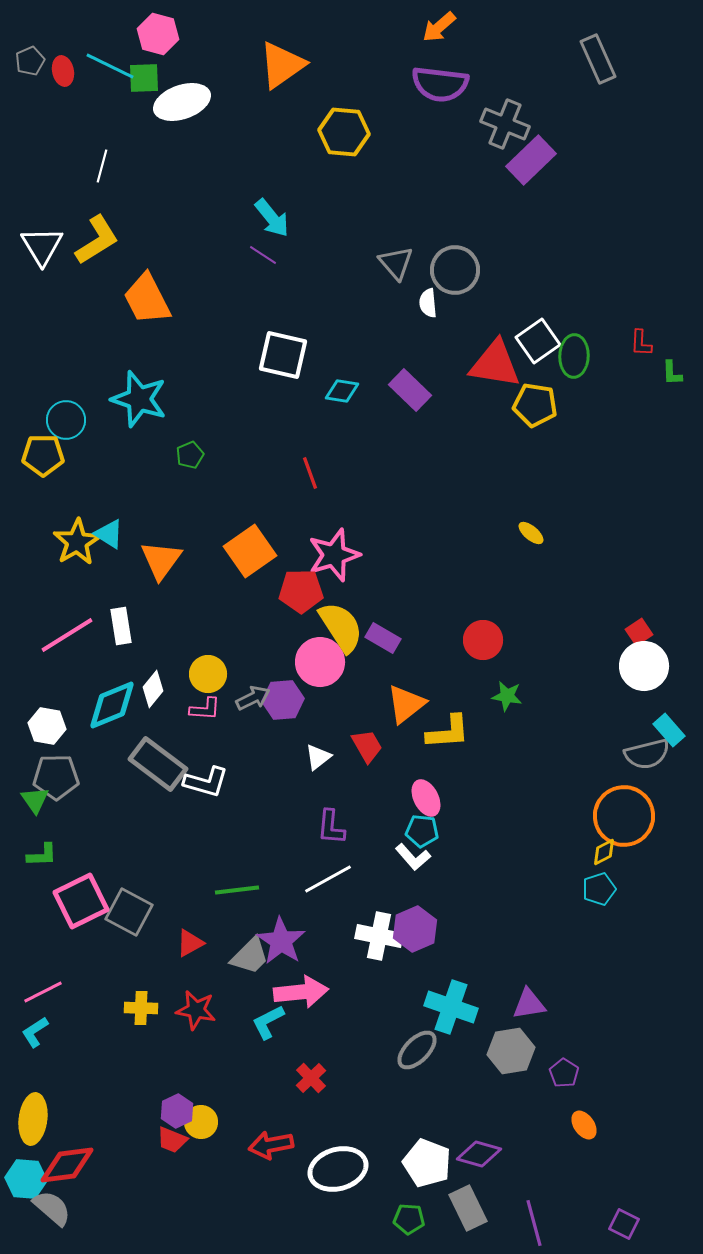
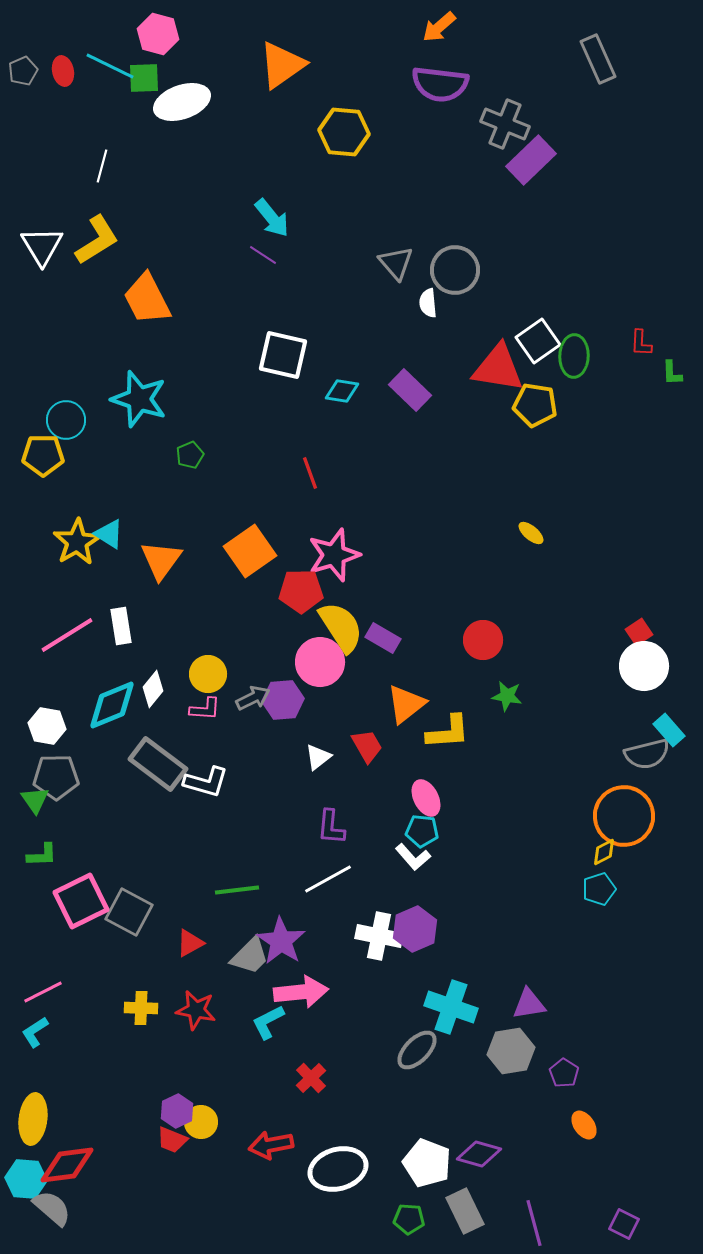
gray pentagon at (30, 61): moved 7 px left, 10 px down
red triangle at (495, 364): moved 3 px right, 4 px down
gray rectangle at (468, 1208): moved 3 px left, 3 px down
